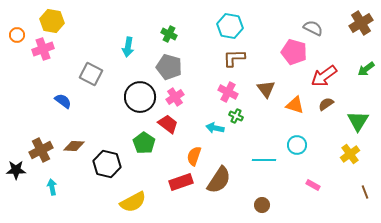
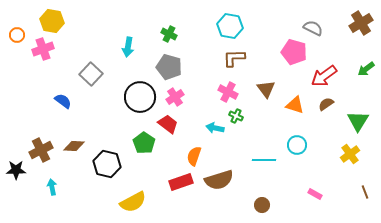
gray square at (91, 74): rotated 15 degrees clockwise
brown semicircle at (219, 180): rotated 40 degrees clockwise
pink rectangle at (313, 185): moved 2 px right, 9 px down
